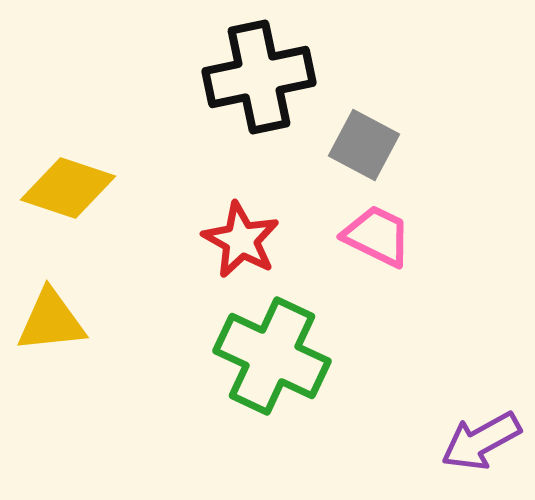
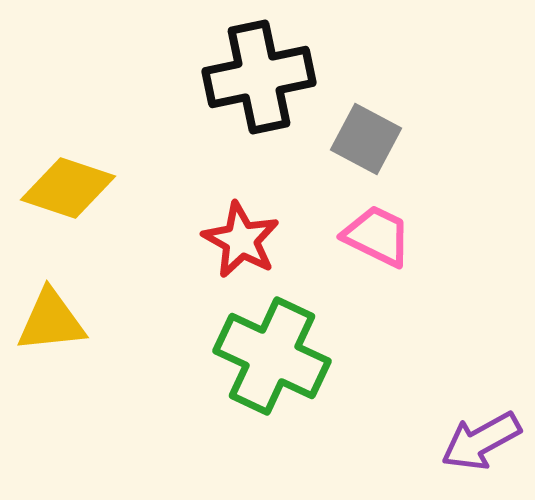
gray square: moved 2 px right, 6 px up
